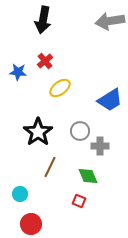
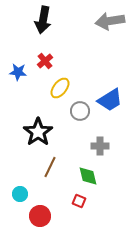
yellow ellipse: rotated 15 degrees counterclockwise
gray circle: moved 20 px up
green diamond: rotated 10 degrees clockwise
red circle: moved 9 px right, 8 px up
